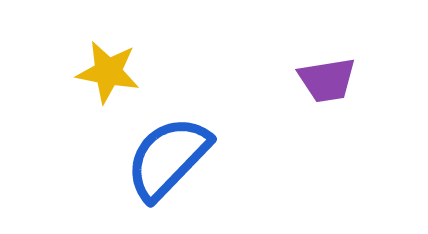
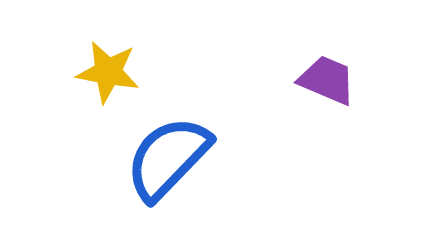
purple trapezoid: rotated 148 degrees counterclockwise
